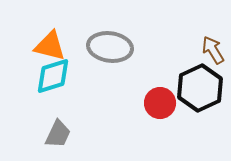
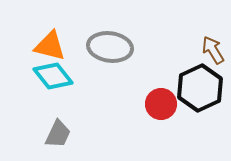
cyan diamond: rotated 69 degrees clockwise
red circle: moved 1 px right, 1 px down
